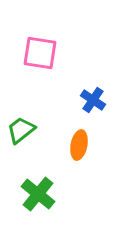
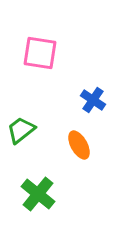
orange ellipse: rotated 40 degrees counterclockwise
